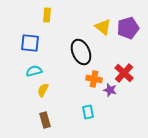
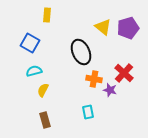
blue square: rotated 24 degrees clockwise
